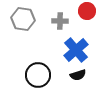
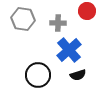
gray cross: moved 2 px left, 2 px down
blue cross: moved 7 px left
